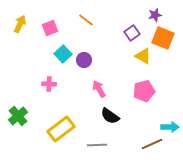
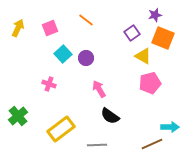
yellow arrow: moved 2 px left, 4 px down
purple circle: moved 2 px right, 2 px up
pink cross: rotated 16 degrees clockwise
pink pentagon: moved 6 px right, 8 px up
